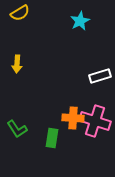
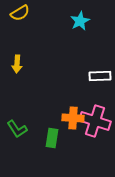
white rectangle: rotated 15 degrees clockwise
